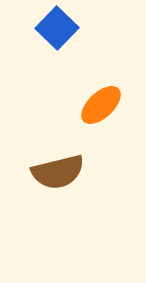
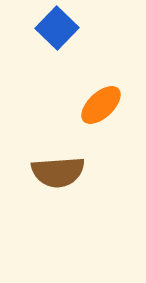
brown semicircle: rotated 10 degrees clockwise
